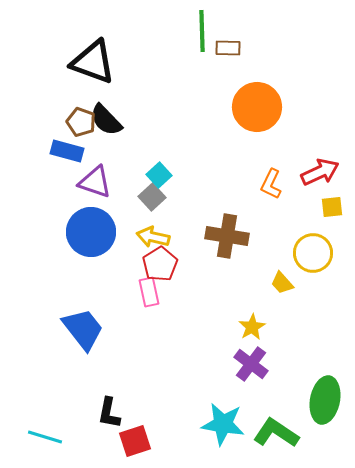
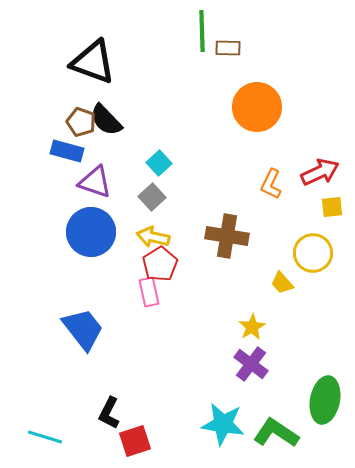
cyan square: moved 12 px up
black L-shape: rotated 16 degrees clockwise
